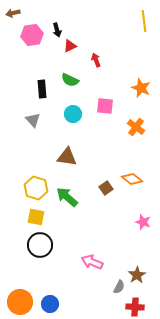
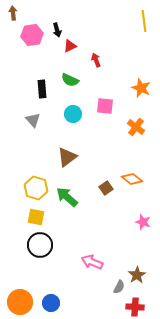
brown arrow: rotated 96 degrees clockwise
brown triangle: rotated 45 degrees counterclockwise
blue circle: moved 1 px right, 1 px up
